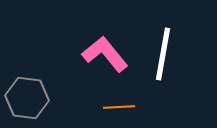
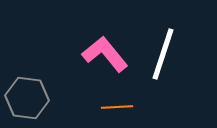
white line: rotated 8 degrees clockwise
orange line: moved 2 px left
